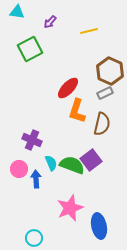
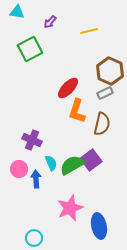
green semicircle: rotated 50 degrees counterclockwise
